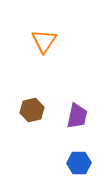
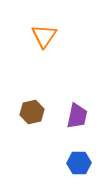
orange triangle: moved 5 px up
brown hexagon: moved 2 px down
